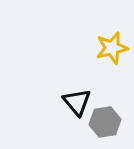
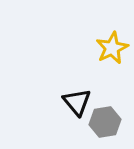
yellow star: rotated 12 degrees counterclockwise
